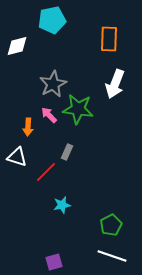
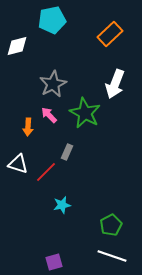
orange rectangle: moved 1 px right, 5 px up; rotated 45 degrees clockwise
green star: moved 7 px right, 4 px down; rotated 20 degrees clockwise
white triangle: moved 1 px right, 7 px down
